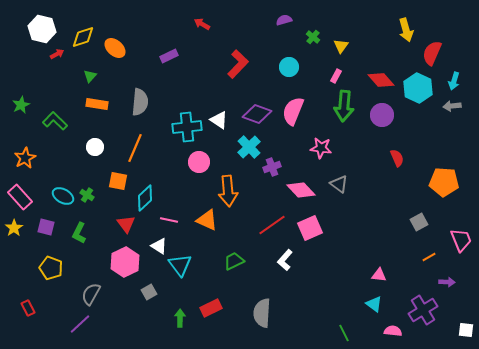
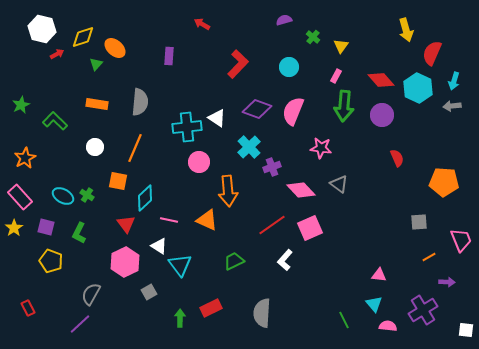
purple rectangle at (169, 56): rotated 60 degrees counterclockwise
green triangle at (90, 76): moved 6 px right, 12 px up
purple diamond at (257, 114): moved 5 px up
white triangle at (219, 120): moved 2 px left, 2 px up
gray square at (419, 222): rotated 24 degrees clockwise
yellow pentagon at (51, 268): moved 7 px up
cyan triangle at (374, 304): rotated 12 degrees clockwise
pink semicircle at (393, 331): moved 5 px left, 5 px up
green line at (344, 333): moved 13 px up
